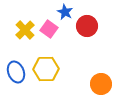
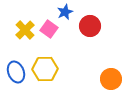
blue star: rotated 21 degrees clockwise
red circle: moved 3 px right
yellow hexagon: moved 1 px left
orange circle: moved 10 px right, 5 px up
